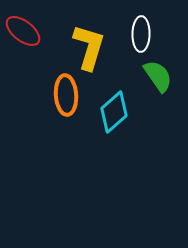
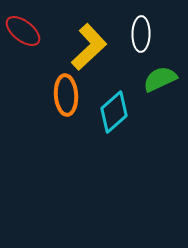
yellow L-shape: rotated 30 degrees clockwise
green semicircle: moved 2 px right, 3 px down; rotated 80 degrees counterclockwise
